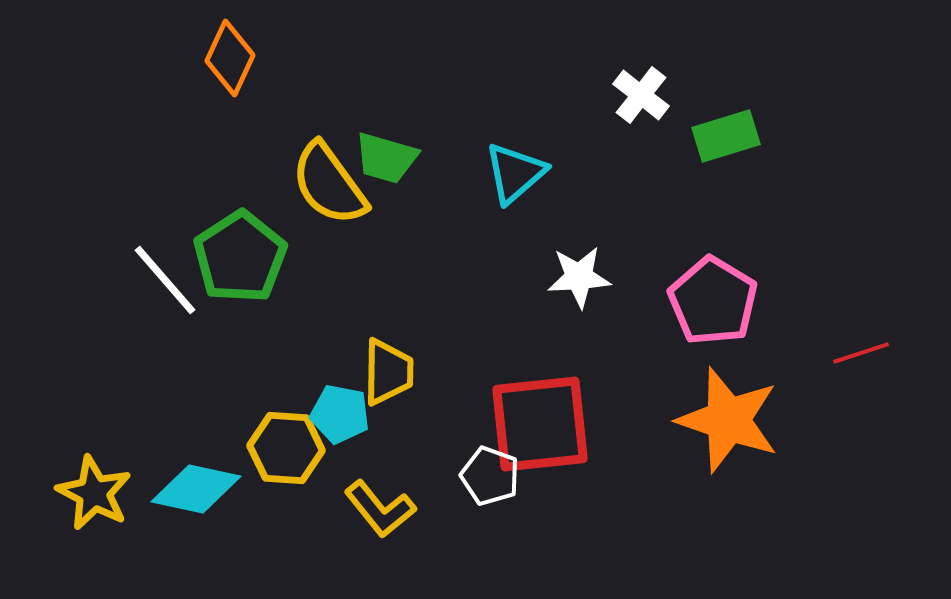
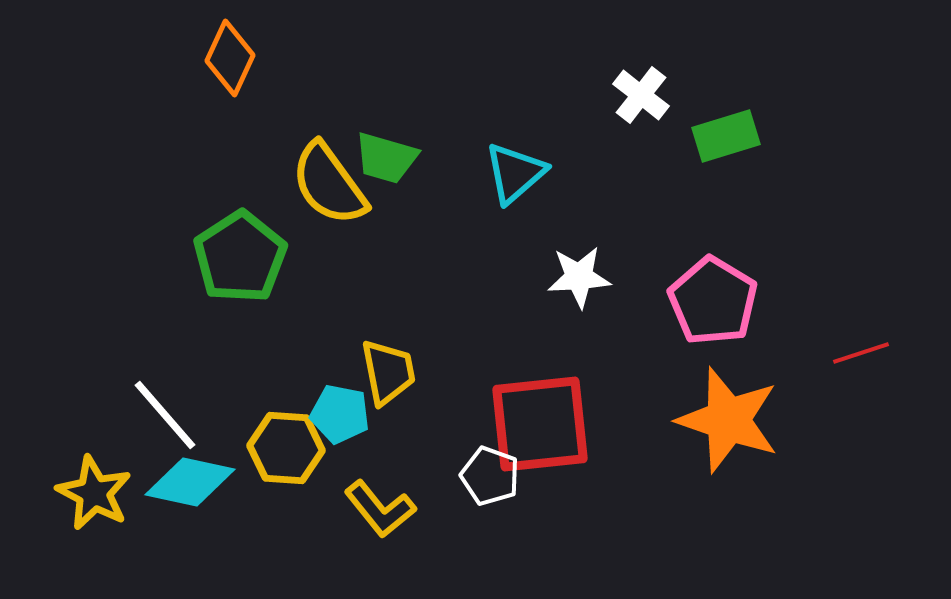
white line: moved 135 px down
yellow trapezoid: rotated 12 degrees counterclockwise
cyan diamond: moved 6 px left, 7 px up
